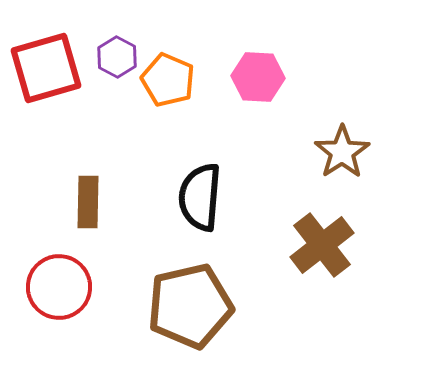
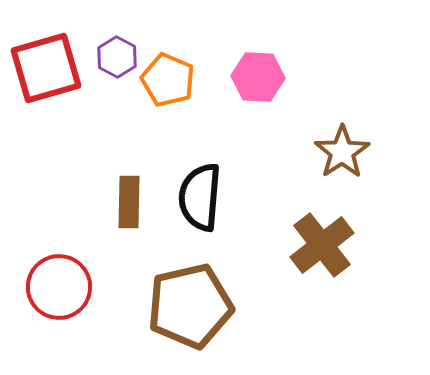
brown rectangle: moved 41 px right
